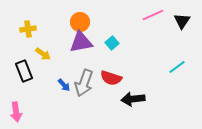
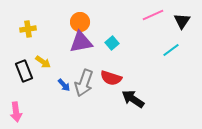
yellow arrow: moved 8 px down
cyan line: moved 6 px left, 17 px up
black arrow: rotated 40 degrees clockwise
